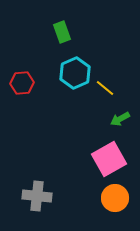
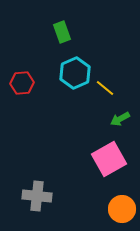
orange circle: moved 7 px right, 11 px down
